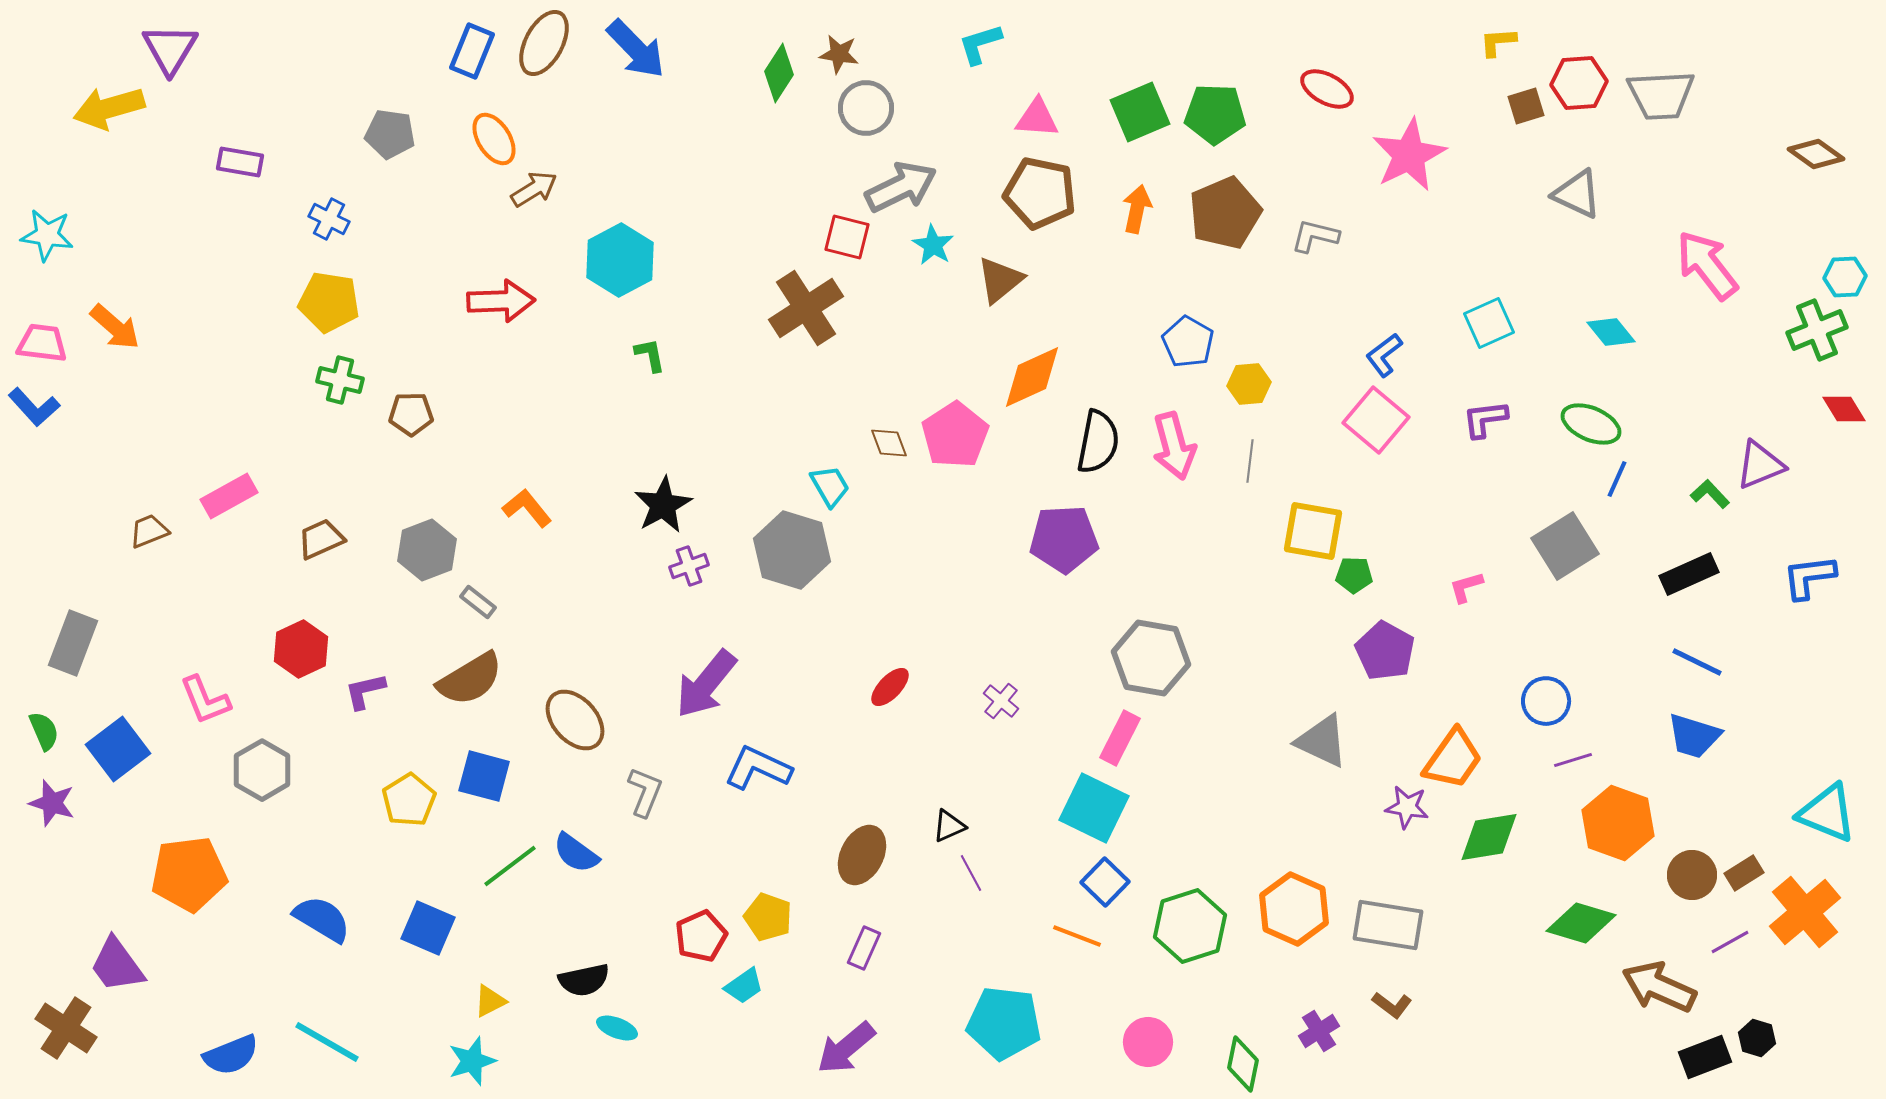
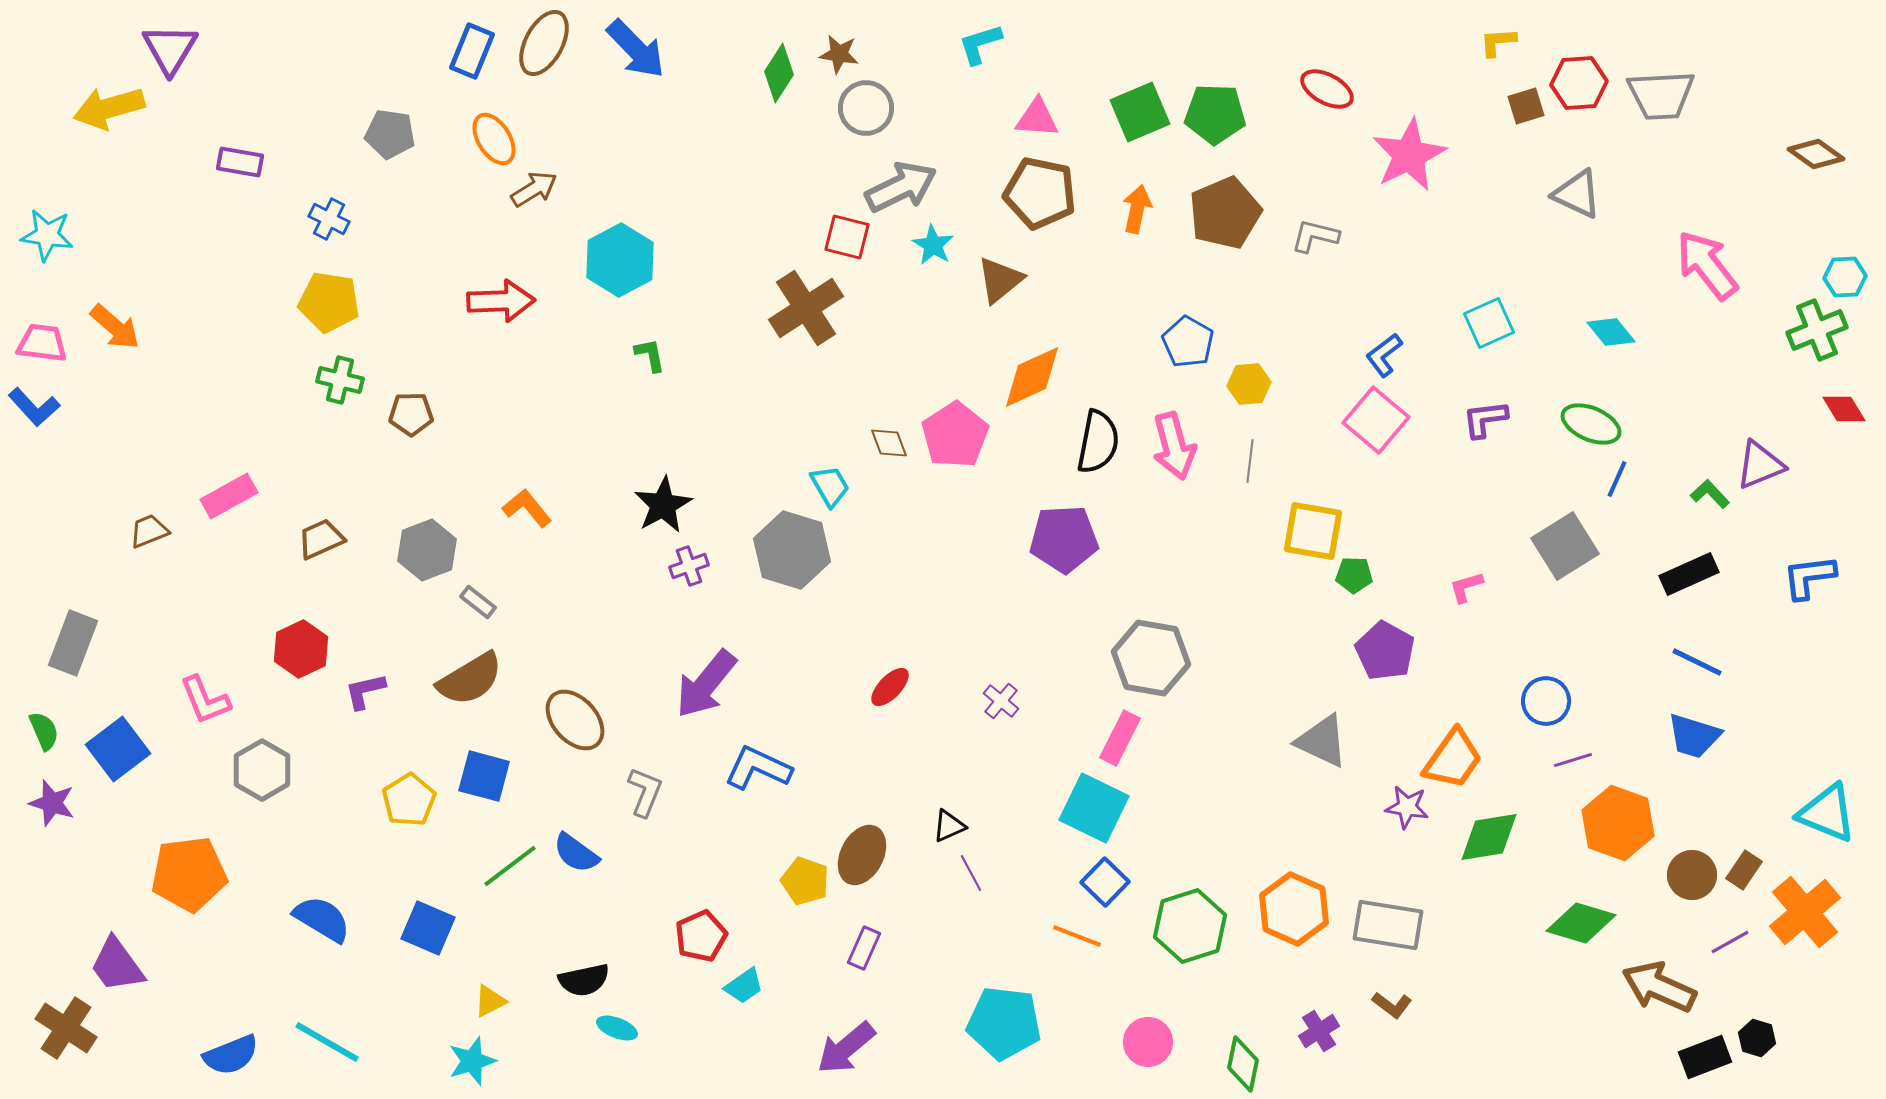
brown rectangle at (1744, 873): moved 3 px up; rotated 24 degrees counterclockwise
yellow pentagon at (768, 917): moved 37 px right, 36 px up
